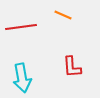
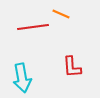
orange line: moved 2 px left, 1 px up
red line: moved 12 px right
